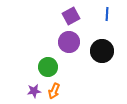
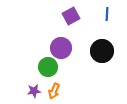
purple circle: moved 8 px left, 6 px down
